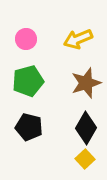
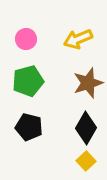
brown star: moved 2 px right
yellow square: moved 1 px right, 2 px down
